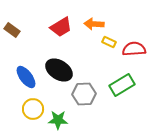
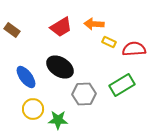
black ellipse: moved 1 px right, 3 px up
